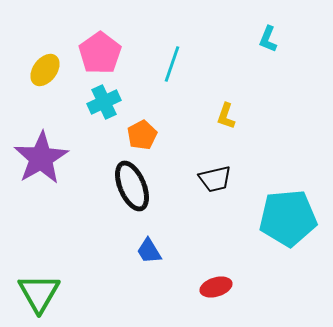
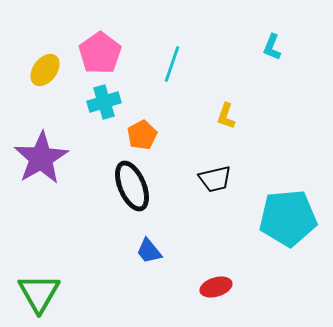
cyan L-shape: moved 4 px right, 8 px down
cyan cross: rotated 8 degrees clockwise
blue trapezoid: rotated 8 degrees counterclockwise
